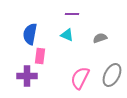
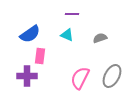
blue semicircle: rotated 135 degrees counterclockwise
gray ellipse: moved 1 px down
